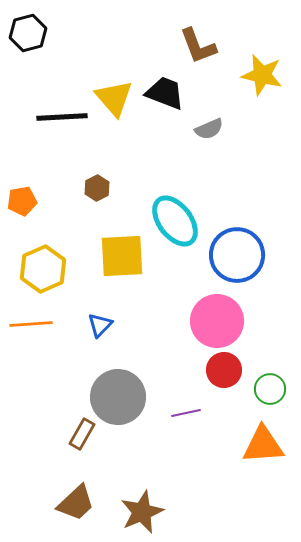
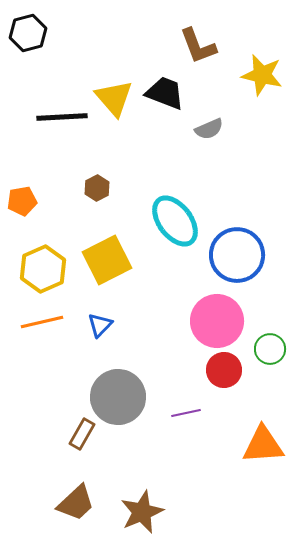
yellow square: moved 15 px left, 4 px down; rotated 24 degrees counterclockwise
orange line: moved 11 px right, 2 px up; rotated 9 degrees counterclockwise
green circle: moved 40 px up
